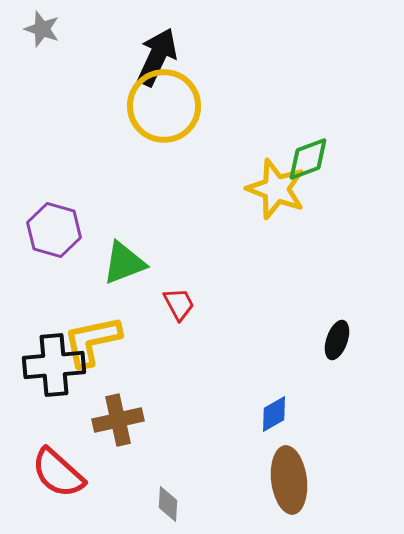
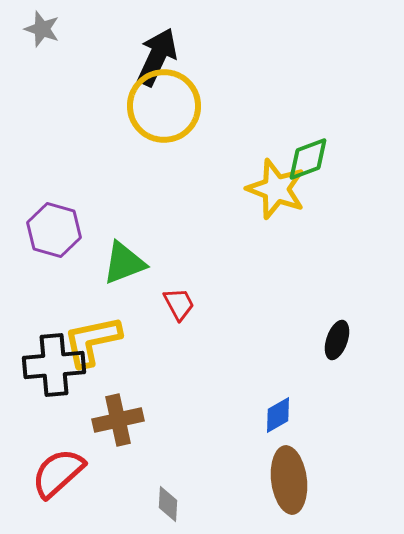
blue diamond: moved 4 px right, 1 px down
red semicircle: rotated 96 degrees clockwise
